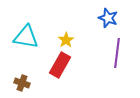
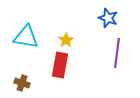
red rectangle: rotated 20 degrees counterclockwise
